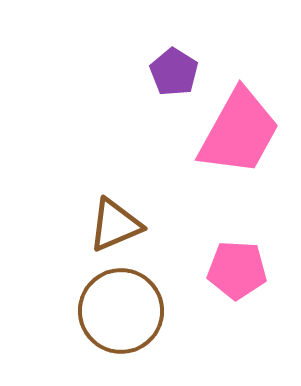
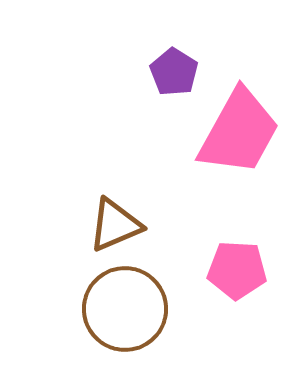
brown circle: moved 4 px right, 2 px up
